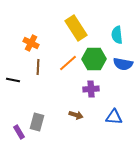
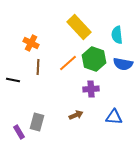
yellow rectangle: moved 3 px right, 1 px up; rotated 10 degrees counterclockwise
green hexagon: rotated 20 degrees clockwise
brown arrow: rotated 40 degrees counterclockwise
